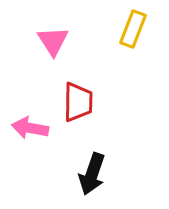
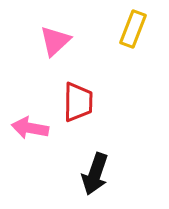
pink triangle: moved 2 px right; rotated 20 degrees clockwise
black arrow: moved 3 px right
